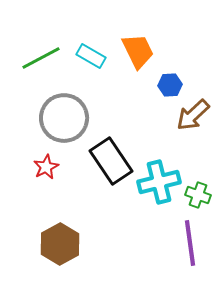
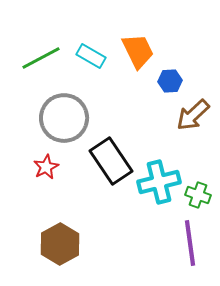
blue hexagon: moved 4 px up
